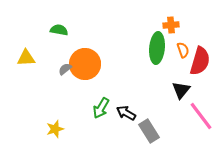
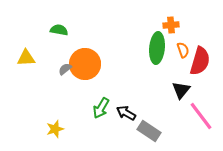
gray rectangle: rotated 25 degrees counterclockwise
